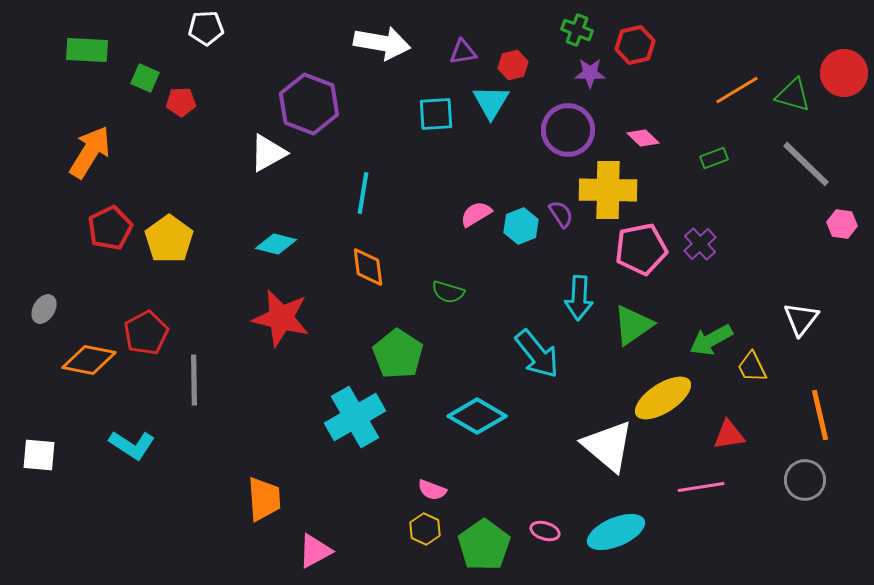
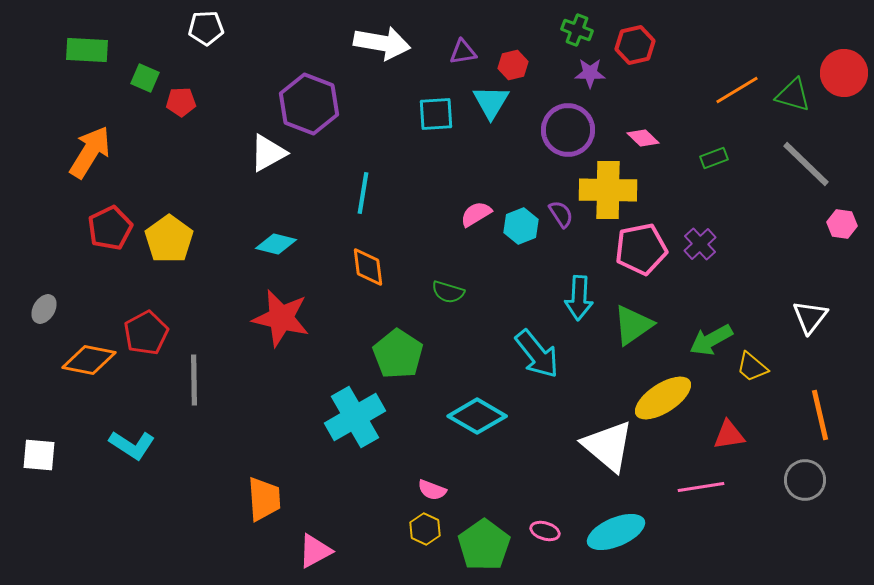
white triangle at (801, 319): moved 9 px right, 2 px up
yellow trapezoid at (752, 367): rotated 24 degrees counterclockwise
